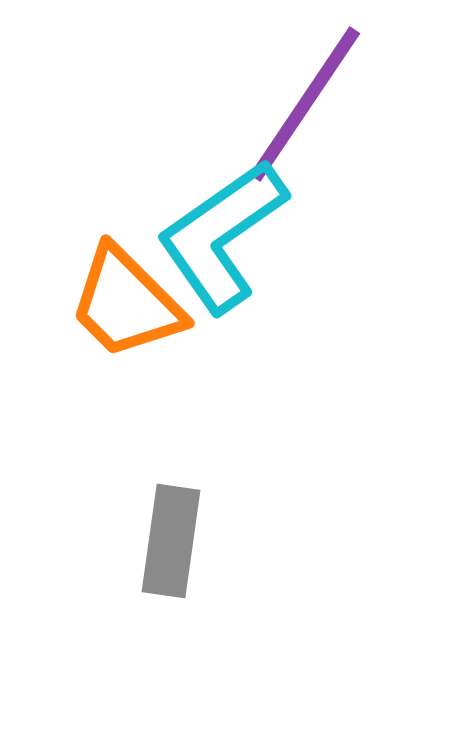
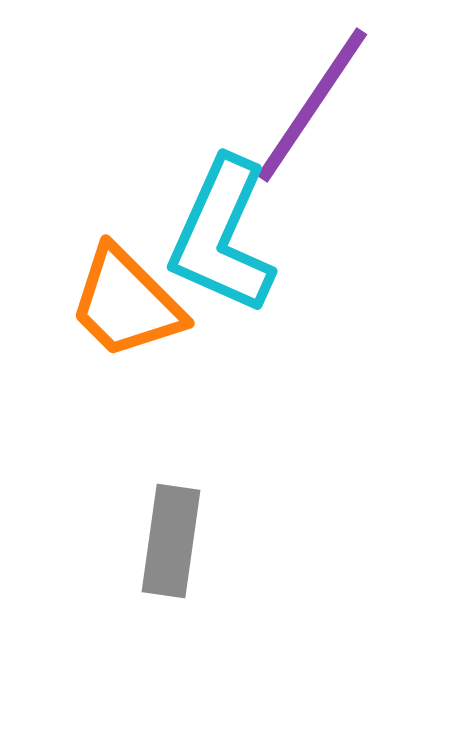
purple line: moved 7 px right, 1 px down
cyan L-shape: rotated 31 degrees counterclockwise
